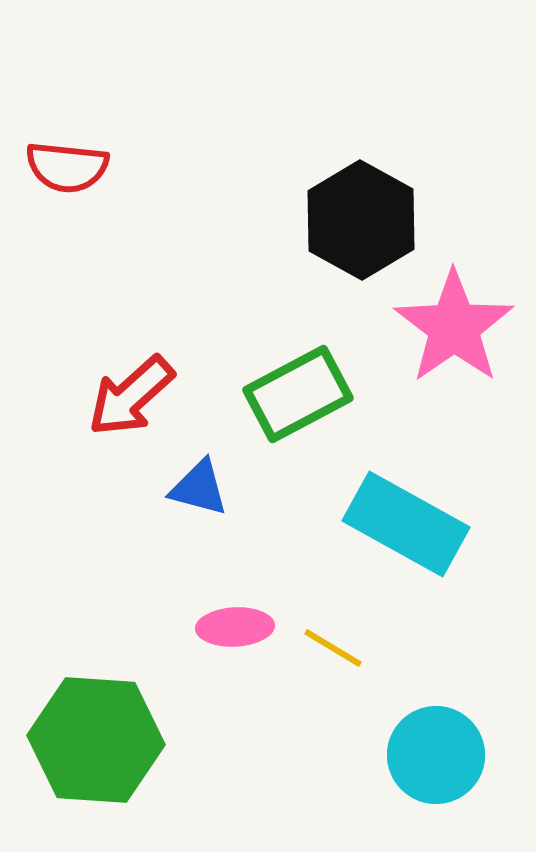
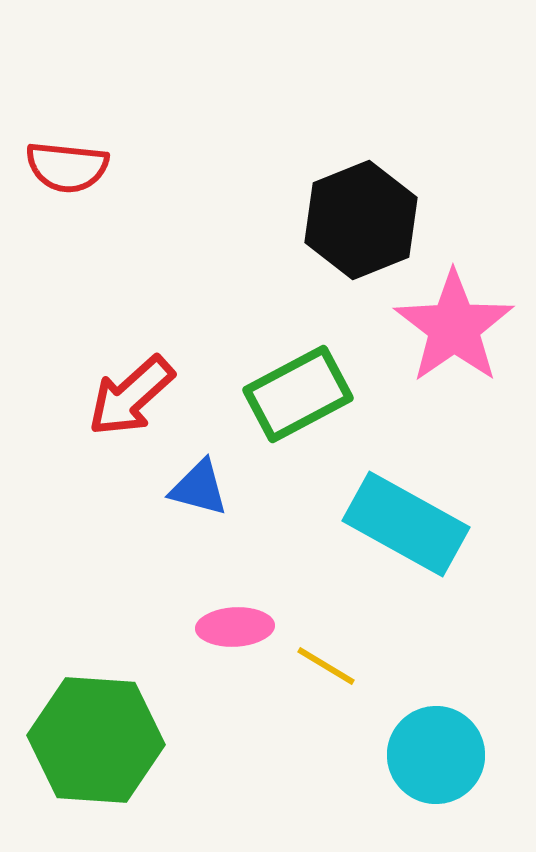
black hexagon: rotated 9 degrees clockwise
yellow line: moved 7 px left, 18 px down
